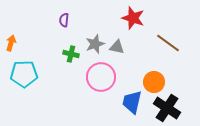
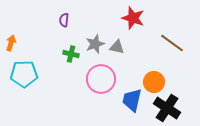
brown line: moved 4 px right
pink circle: moved 2 px down
blue trapezoid: moved 2 px up
